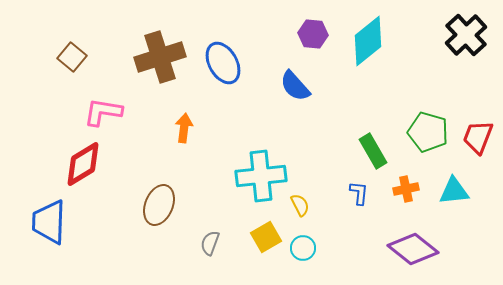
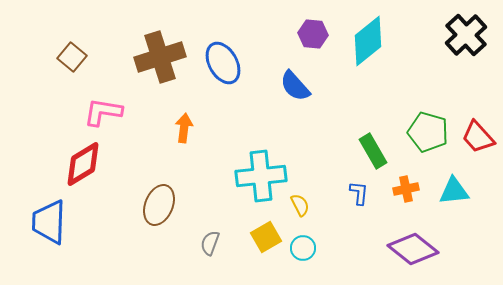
red trapezoid: rotated 63 degrees counterclockwise
